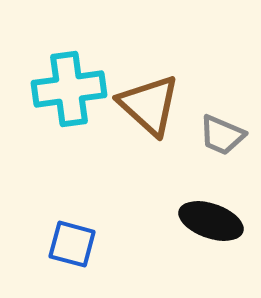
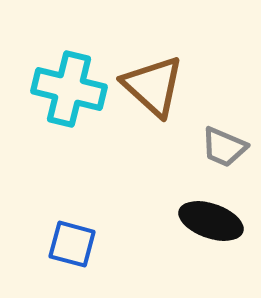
cyan cross: rotated 22 degrees clockwise
brown triangle: moved 4 px right, 19 px up
gray trapezoid: moved 2 px right, 12 px down
